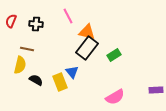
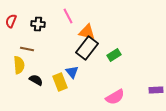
black cross: moved 2 px right
yellow semicircle: moved 1 px left; rotated 18 degrees counterclockwise
